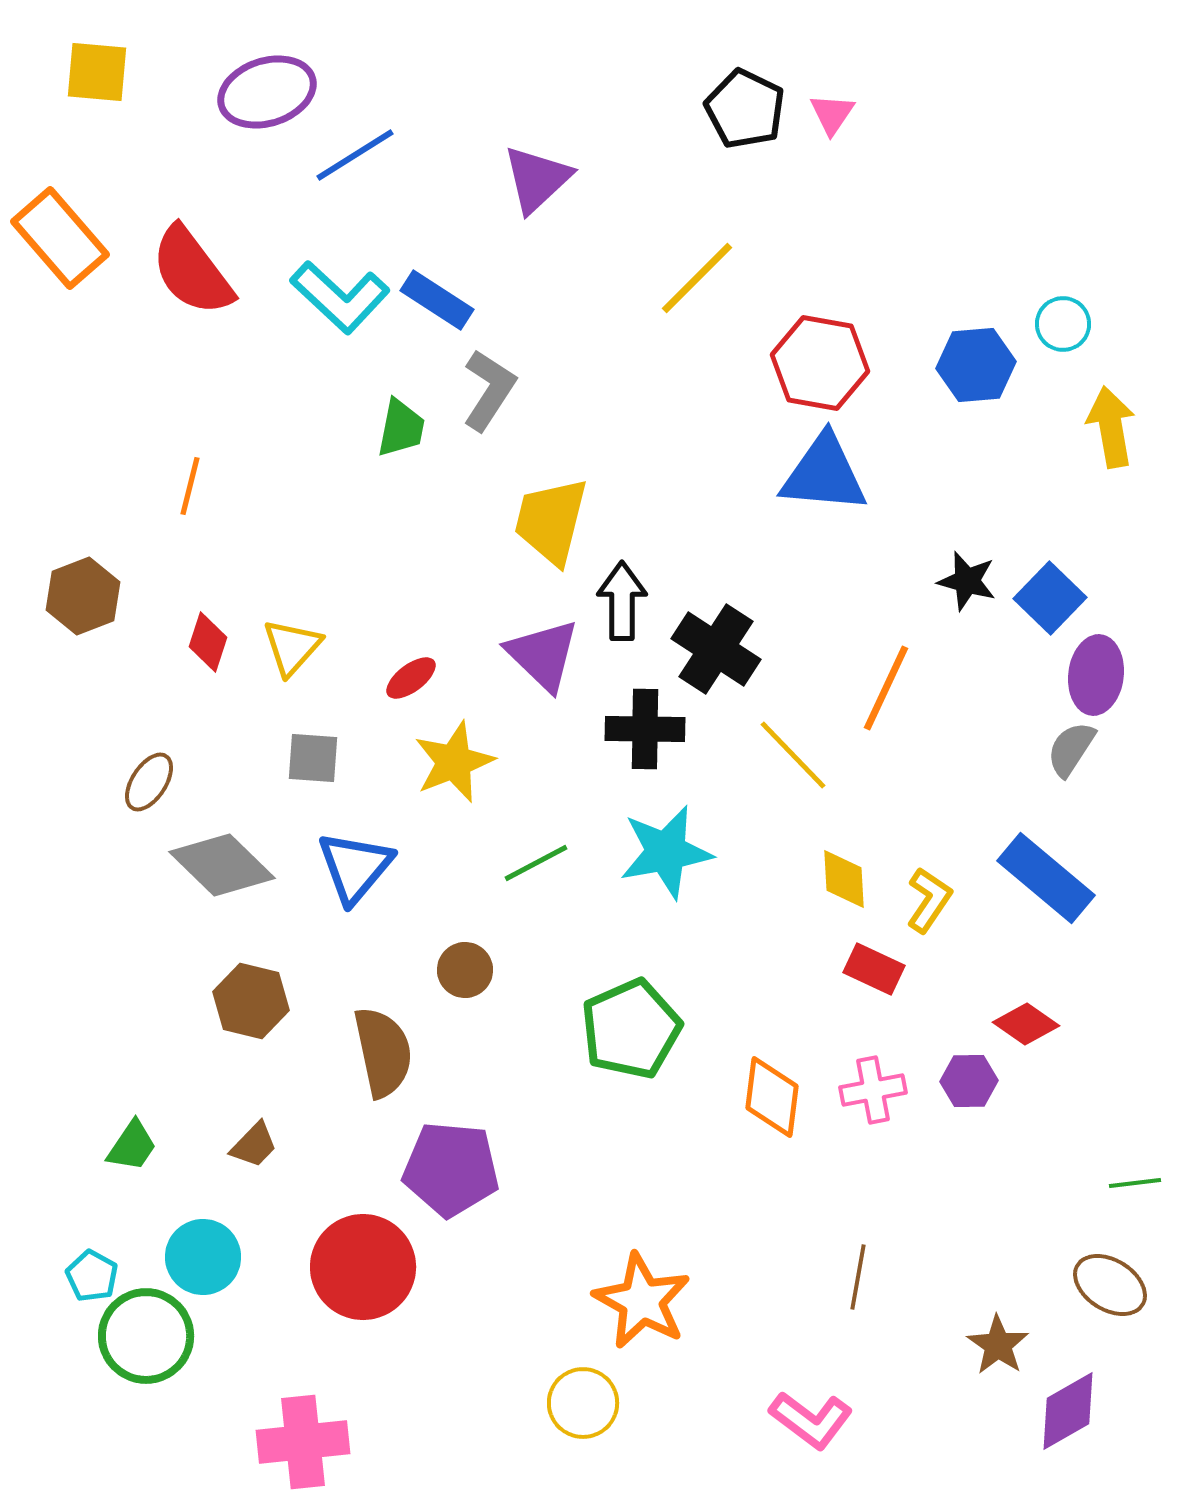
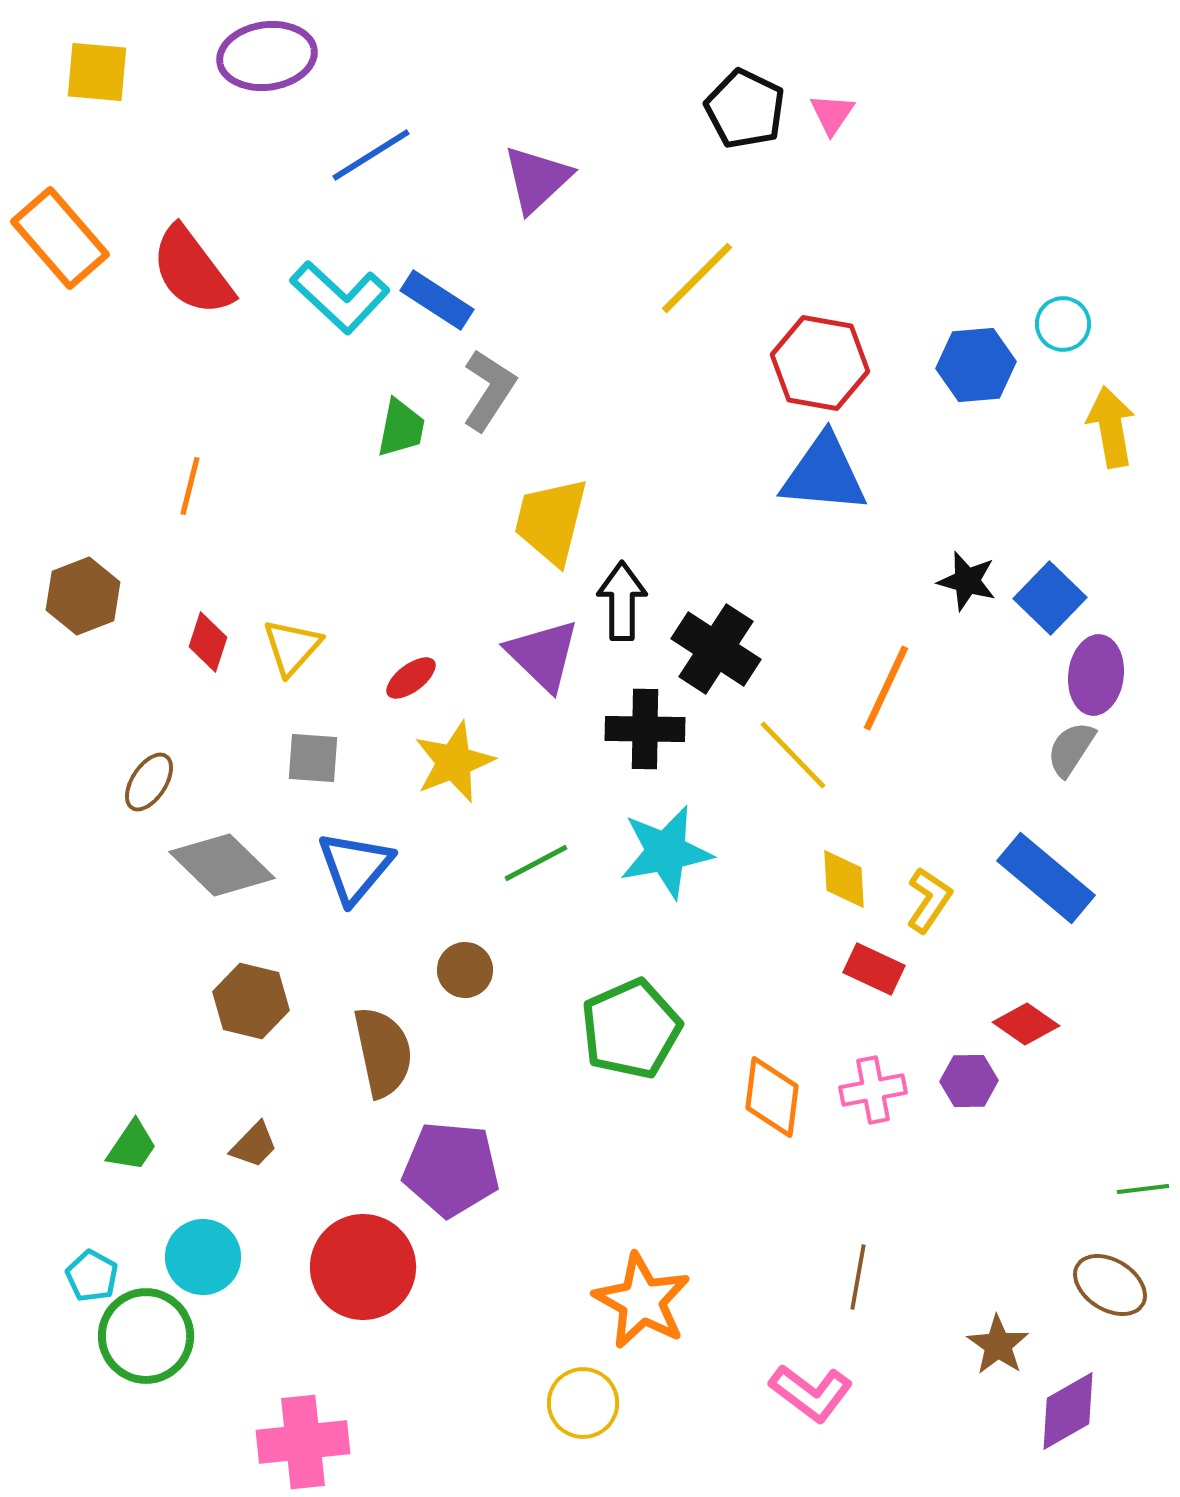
purple ellipse at (267, 92): moved 36 px up; rotated 10 degrees clockwise
blue line at (355, 155): moved 16 px right
green line at (1135, 1183): moved 8 px right, 6 px down
pink L-shape at (811, 1420): moved 27 px up
